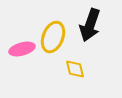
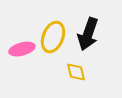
black arrow: moved 2 px left, 9 px down
yellow diamond: moved 1 px right, 3 px down
